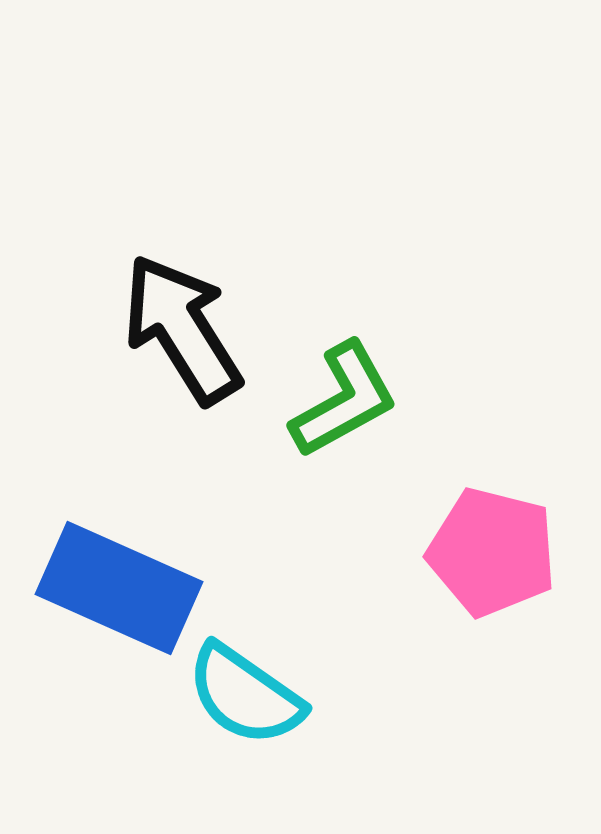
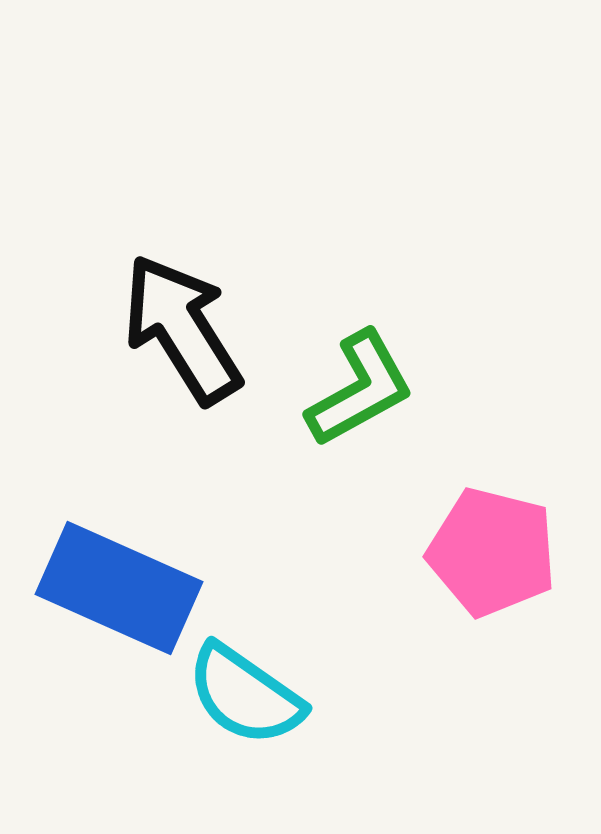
green L-shape: moved 16 px right, 11 px up
